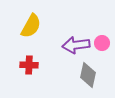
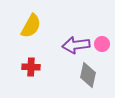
pink circle: moved 1 px down
red cross: moved 2 px right, 2 px down
